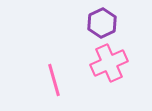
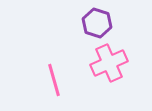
purple hexagon: moved 5 px left; rotated 16 degrees counterclockwise
